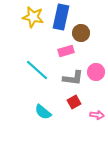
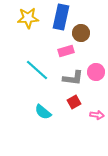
yellow star: moved 5 px left, 1 px down; rotated 15 degrees counterclockwise
